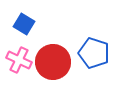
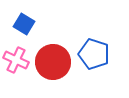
blue pentagon: moved 1 px down
pink cross: moved 3 px left
